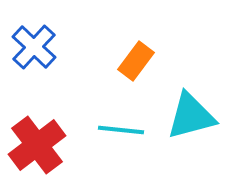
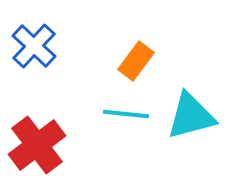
blue cross: moved 1 px up
cyan line: moved 5 px right, 16 px up
